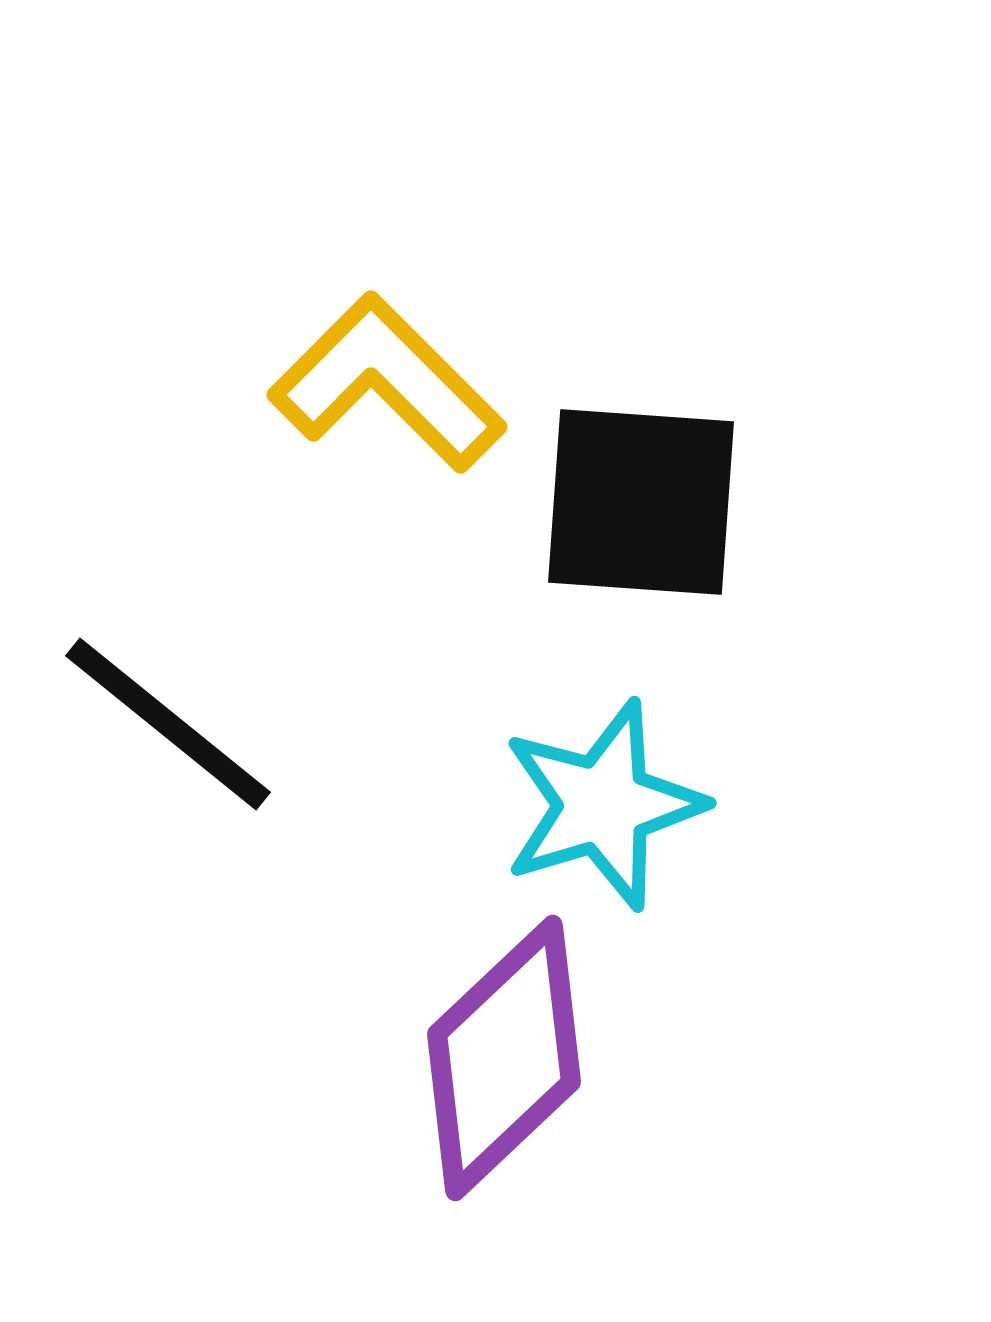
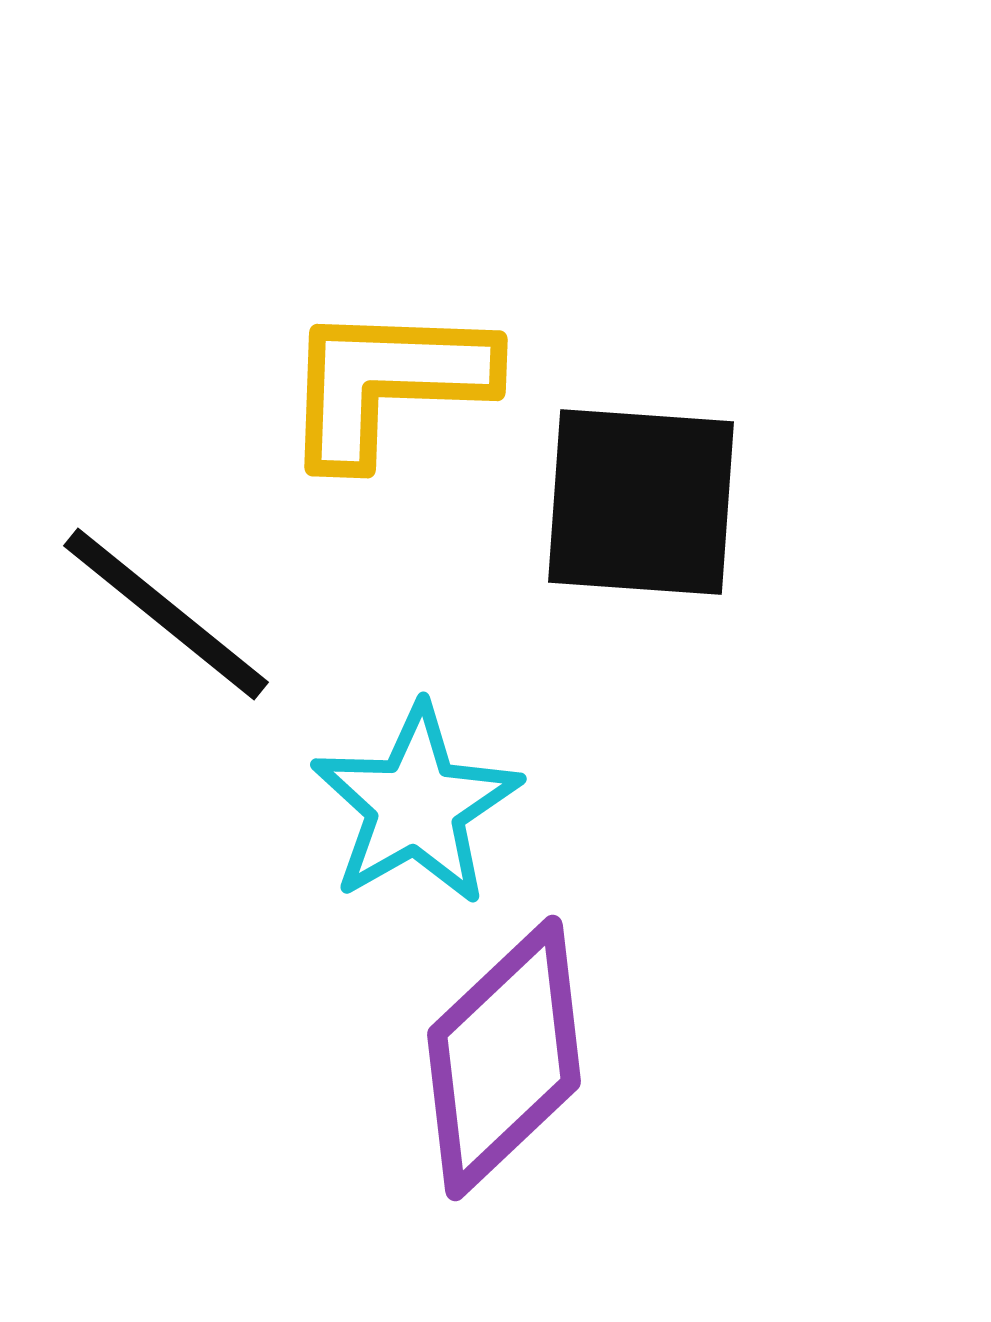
yellow L-shape: rotated 43 degrees counterclockwise
black line: moved 2 px left, 110 px up
cyan star: moved 187 px left; rotated 13 degrees counterclockwise
